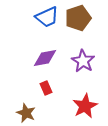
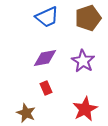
brown pentagon: moved 10 px right
red star: moved 3 px down
